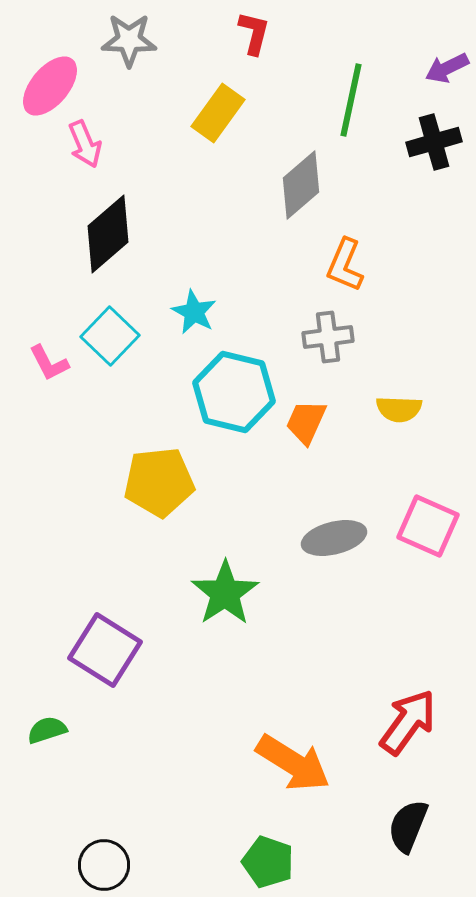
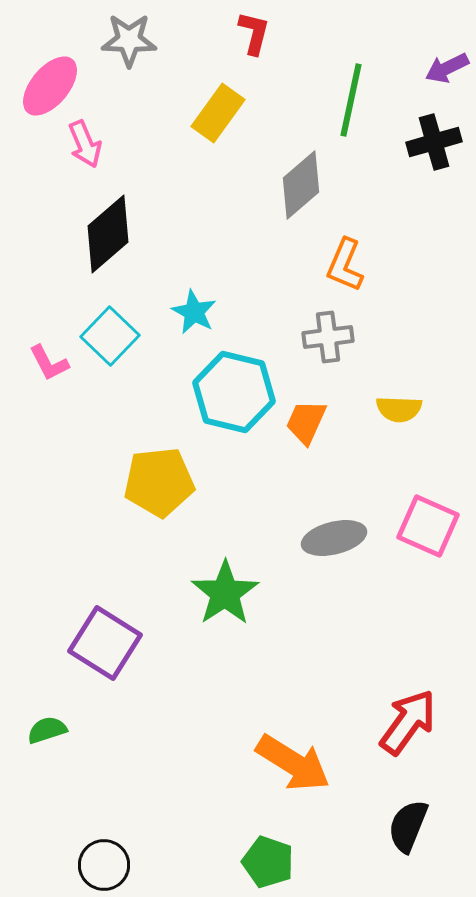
purple square: moved 7 px up
